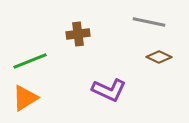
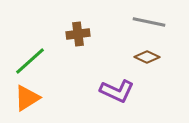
brown diamond: moved 12 px left
green line: rotated 20 degrees counterclockwise
purple L-shape: moved 8 px right, 1 px down
orange triangle: moved 2 px right
